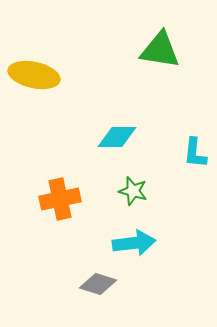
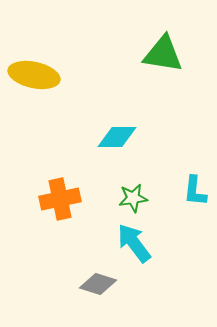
green triangle: moved 3 px right, 4 px down
cyan L-shape: moved 38 px down
green star: moved 7 px down; rotated 24 degrees counterclockwise
cyan arrow: rotated 120 degrees counterclockwise
